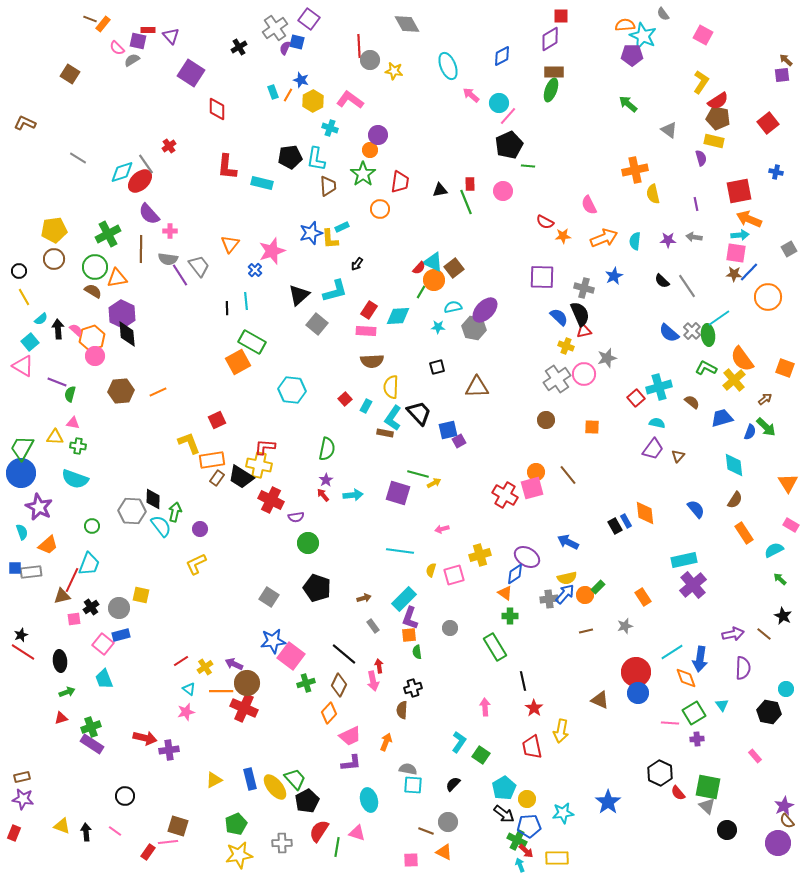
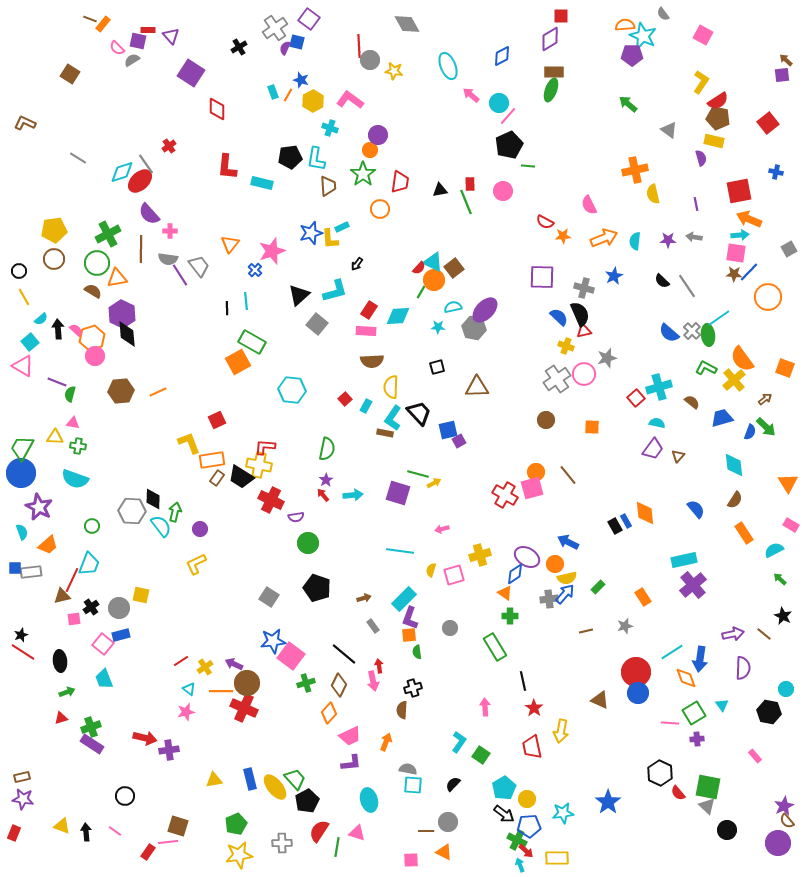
green circle at (95, 267): moved 2 px right, 4 px up
orange circle at (585, 595): moved 30 px left, 31 px up
yellow triangle at (214, 780): rotated 18 degrees clockwise
brown line at (426, 831): rotated 21 degrees counterclockwise
